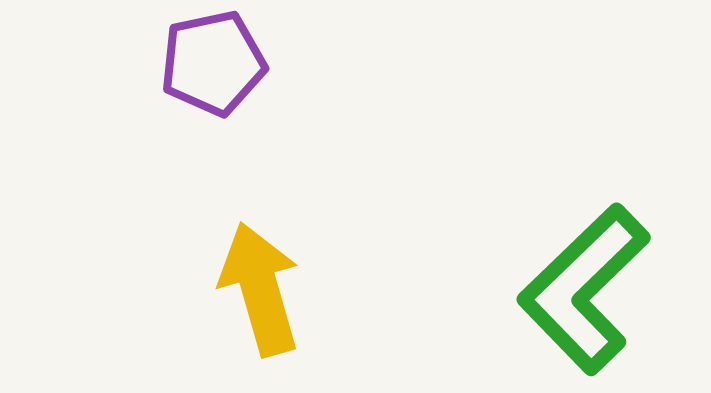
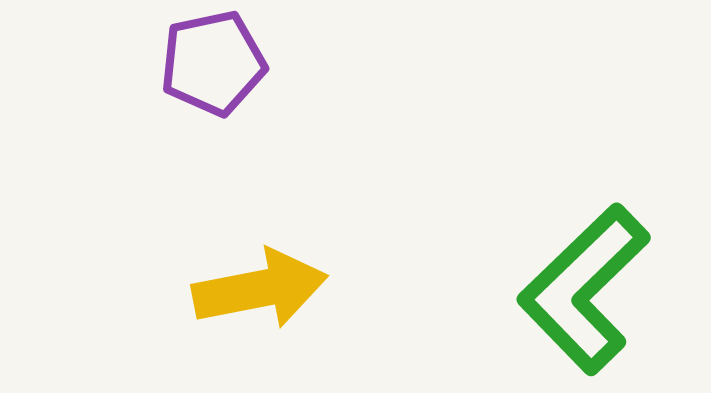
yellow arrow: rotated 95 degrees clockwise
